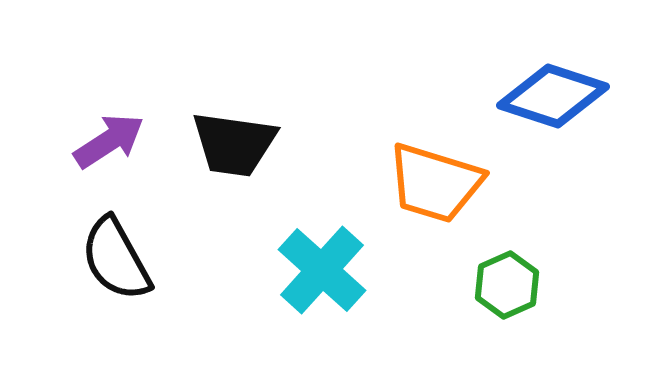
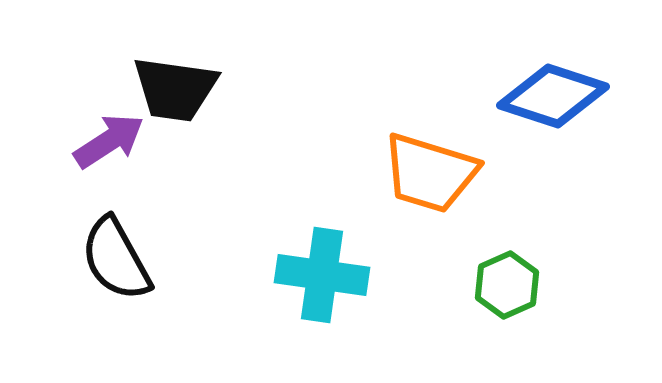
black trapezoid: moved 59 px left, 55 px up
orange trapezoid: moved 5 px left, 10 px up
cyan cross: moved 5 px down; rotated 34 degrees counterclockwise
